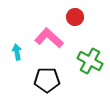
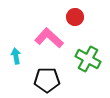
cyan arrow: moved 1 px left, 4 px down
green cross: moved 2 px left, 2 px up
